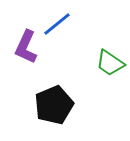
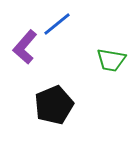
purple L-shape: moved 1 px left; rotated 16 degrees clockwise
green trapezoid: moved 1 px right, 3 px up; rotated 24 degrees counterclockwise
